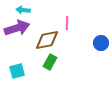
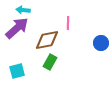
pink line: moved 1 px right
purple arrow: rotated 25 degrees counterclockwise
